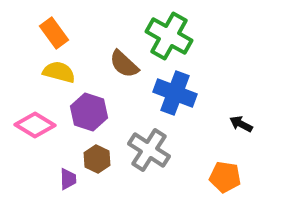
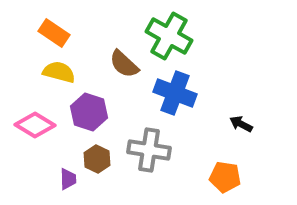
orange rectangle: rotated 20 degrees counterclockwise
gray cross: rotated 24 degrees counterclockwise
